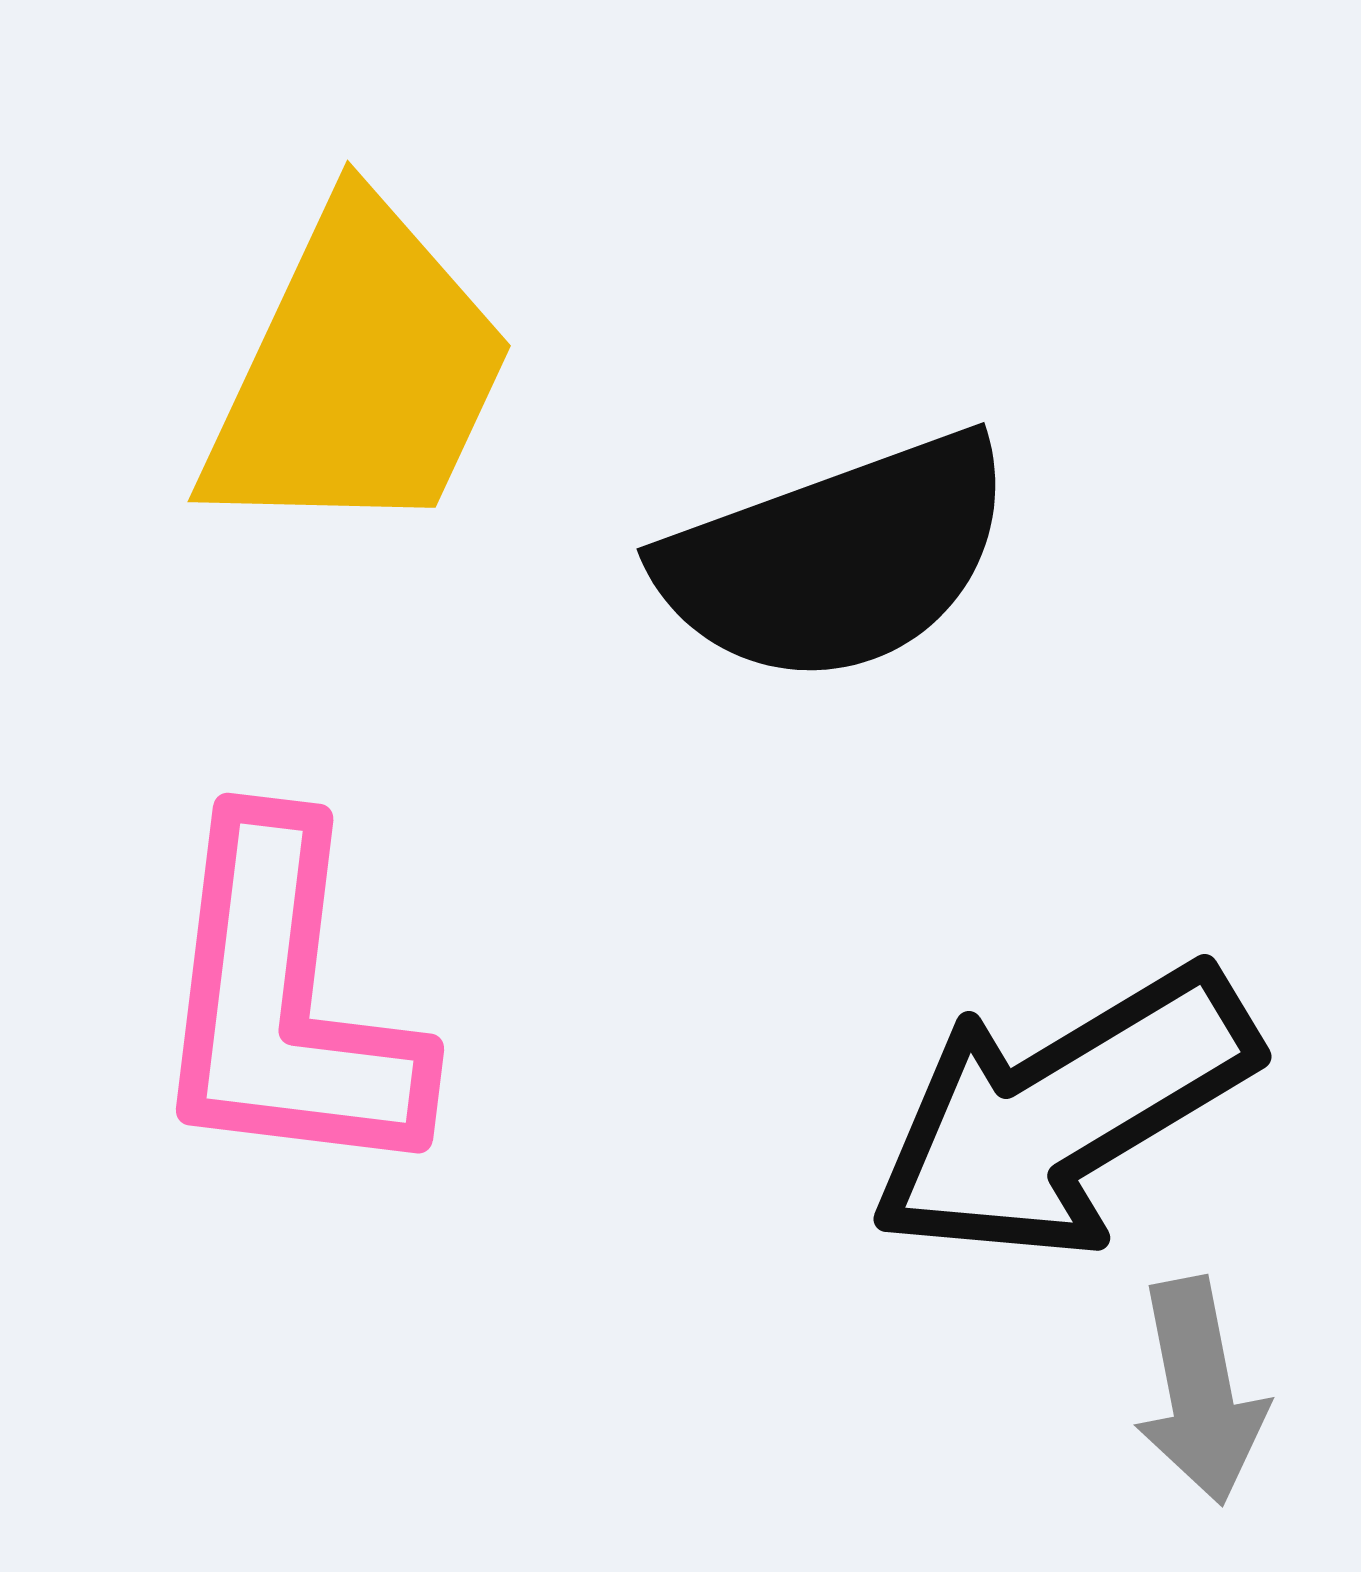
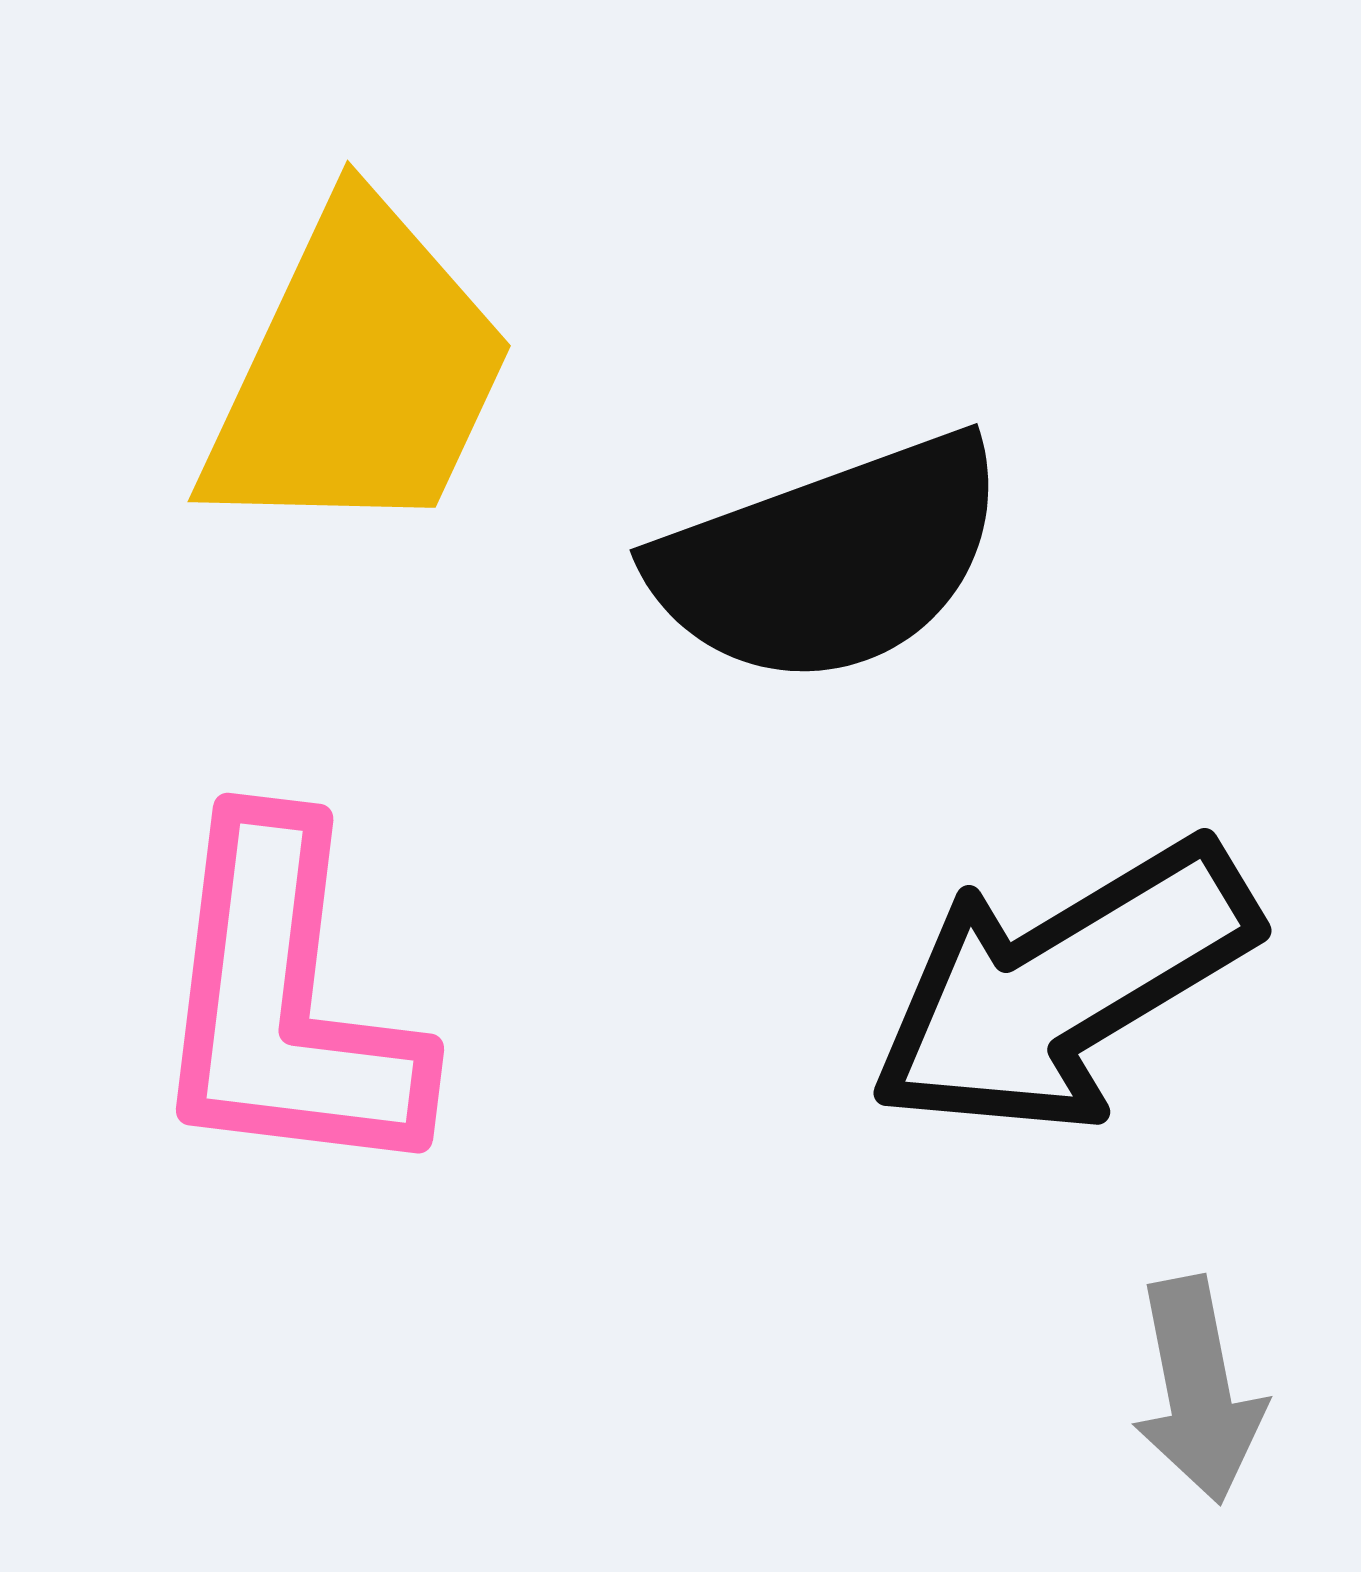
black semicircle: moved 7 px left, 1 px down
black arrow: moved 126 px up
gray arrow: moved 2 px left, 1 px up
